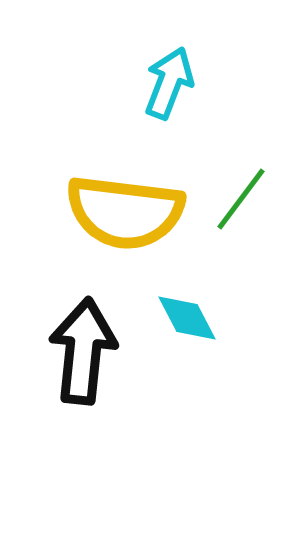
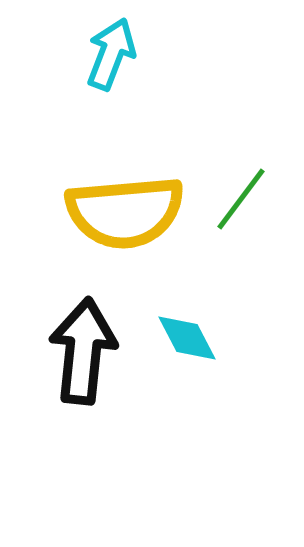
cyan arrow: moved 58 px left, 29 px up
yellow semicircle: rotated 12 degrees counterclockwise
cyan diamond: moved 20 px down
